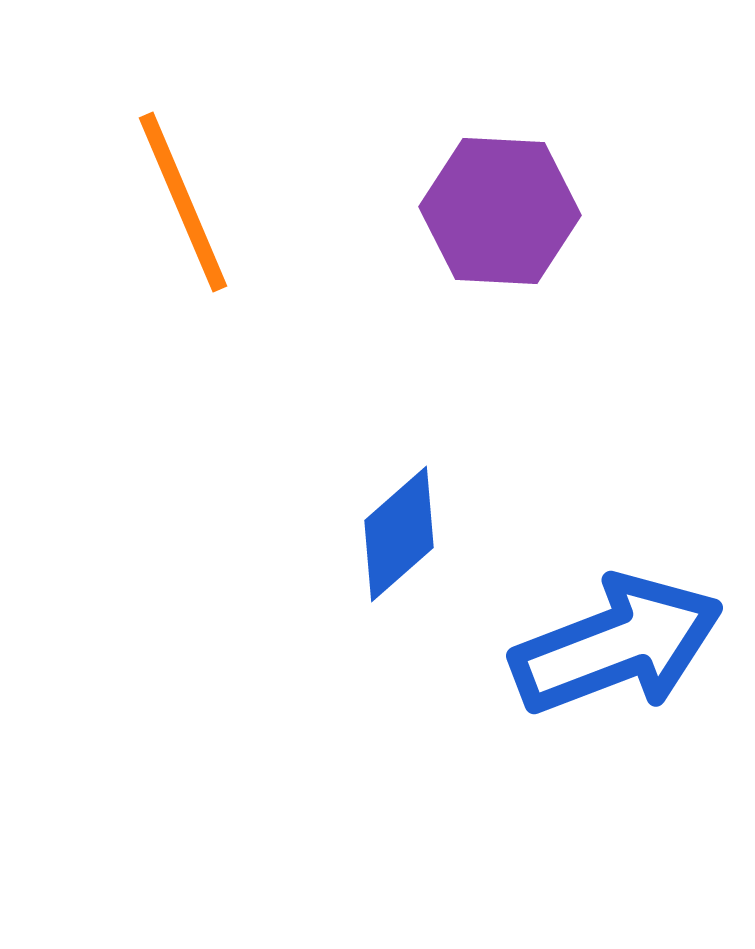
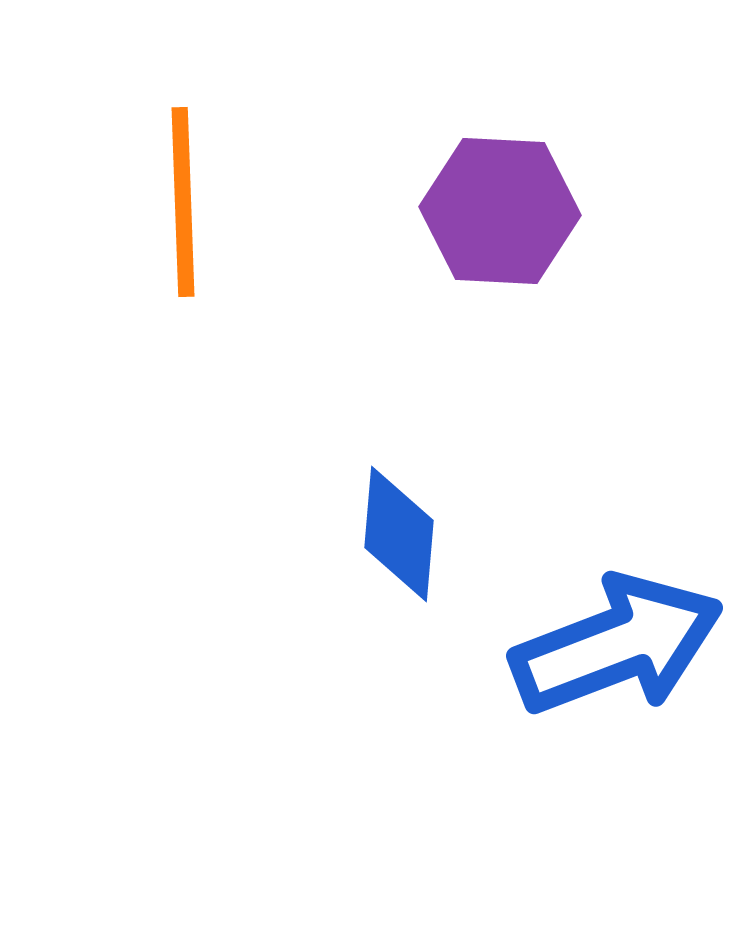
orange line: rotated 21 degrees clockwise
blue diamond: rotated 44 degrees counterclockwise
